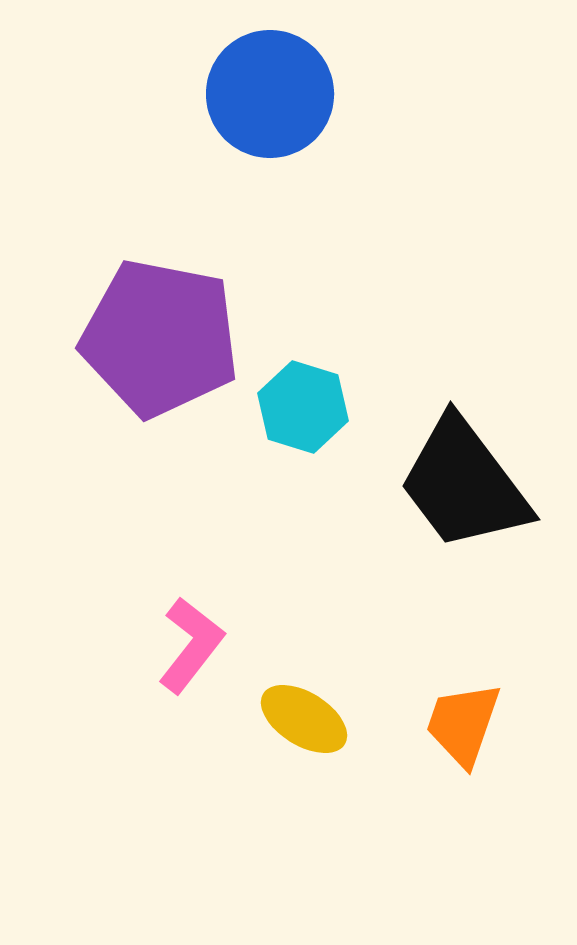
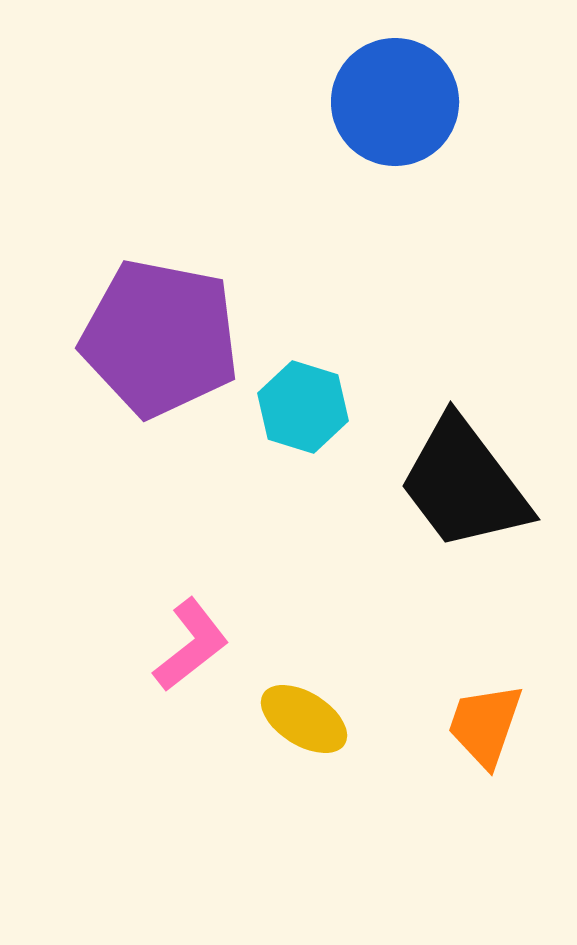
blue circle: moved 125 px right, 8 px down
pink L-shape: rotated 14 degrees clockwise
orange trapezoid: moved 22 px right, 1 px down
